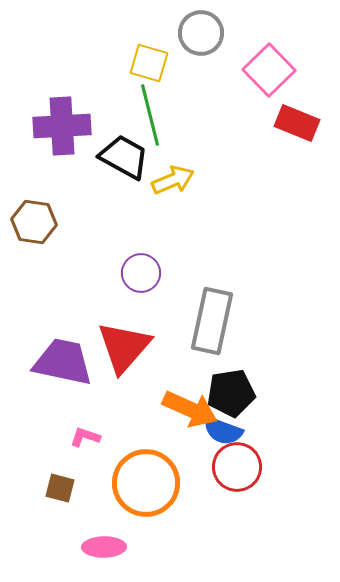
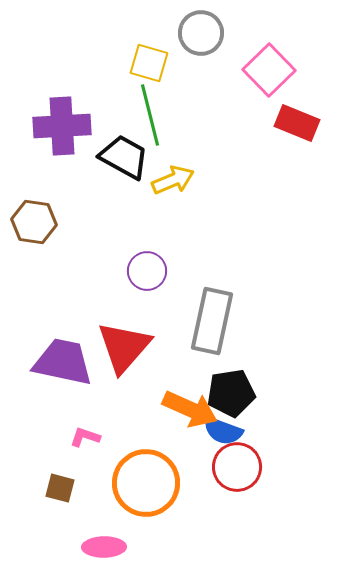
purple circle: moved 6 px right, 2 px up
